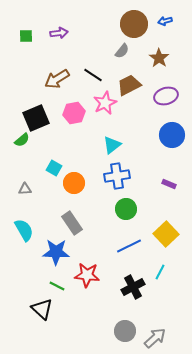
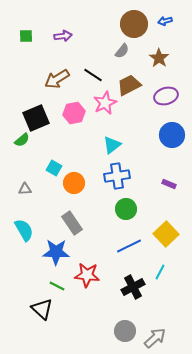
purple arrow: moved 4 px right, 3 px down
